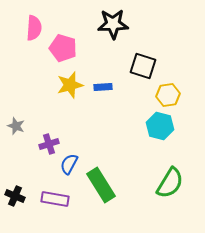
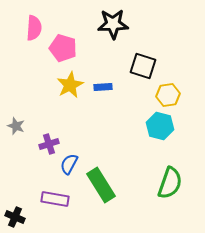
yellow star: rotated 12 degrees counterclockwise
green semicircle: rotated 12 degrees counterclockwise
black cross: moved 21 px down
